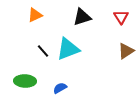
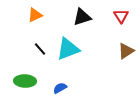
red triangle: moved 1 px up
black line: moved 3 px left, 2 px up
